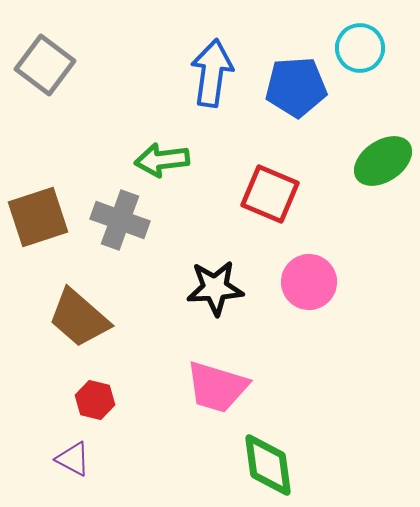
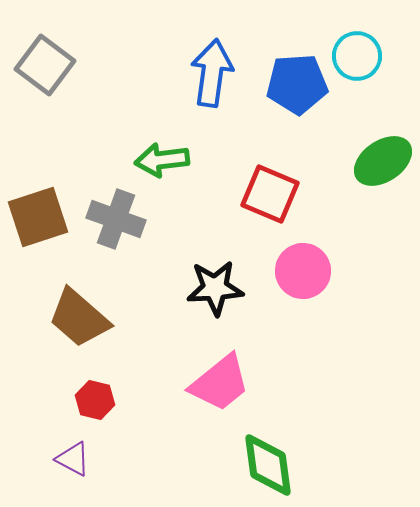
cyan circle: moved 3 px left, 8 px down
blue pentagon: moved 1 px right, 3 px up
gray cross: moved 4 px left, 1 px up
pink circle: moved 6 px left, 11 px up
pink trapezoid: moved 3 px right, 4 px up; rotated 56 degrees counterclockwise
